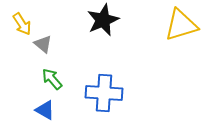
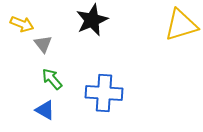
black star: moved 11 px left
yellow arrow: rotated 35 degrees counterclockwise
gray triangle: rotated 12 degrees clockwise
